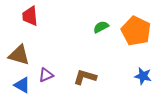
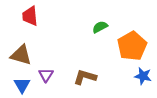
green semicircle: moved 1 px left
orange pentagon: moved 4 px left, 15 px down; rotated 16 degrees clockwise
brown triangle: moved 2 px right
purple triangle: rotated 35 degrees counterclockwise
blue triangle: rotated 30 degrees clockwise
